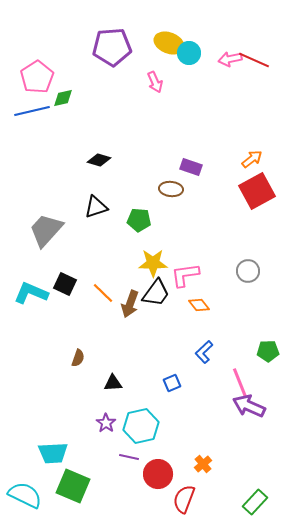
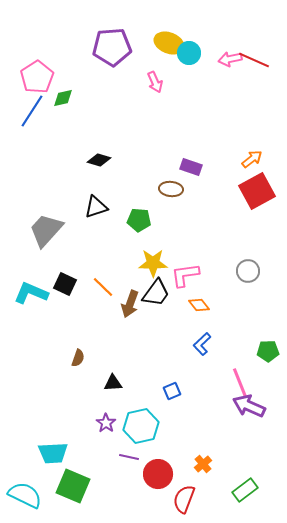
blue line at (32, 111): rotated 44 degrees counterclockwise
orange line at (103, 293): moved 6 px up
blue L-shape at (204, 352): moved 2 px left, 8 px up
blue square at (172, 383): moved 8 px down
green rectangle at (255, 502): moved 10 px left, 12 px up; rotated 10 degrees clockwise
